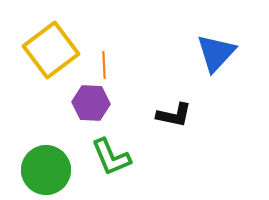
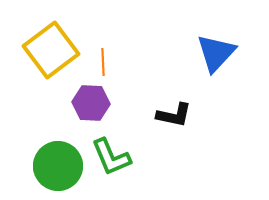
orange line: moved 1 px left, 3 px up
green circle: moved 12 px right, 4 px up
